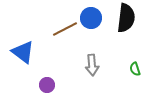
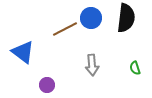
green semicircle: moved 1 px up
